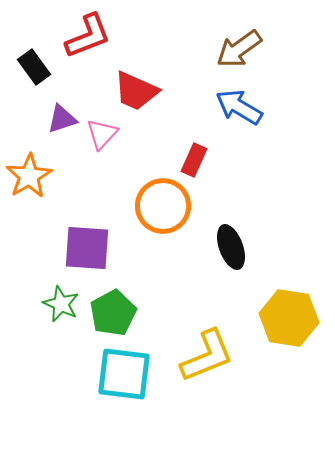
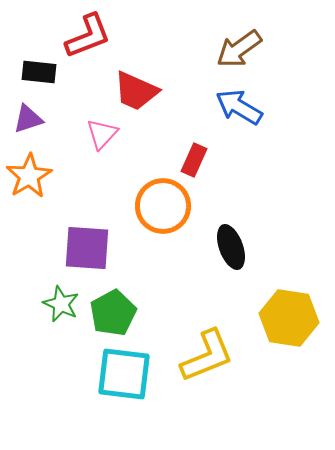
black rectangle: moved 5 px right, 5 px down; rotated 48 degrees counterclockwise
purple triangle: moved 34 px left
